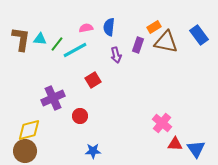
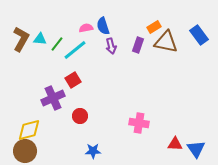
blue semicircle: moved 6 px left, 1 px up; rotated 24 degrees counterclockwise
brown L-shape: rotated 20 degrees clockwise
cyan line: rotated 10 degrees counterclockwise
purple arrow: moved 5 px left, 9 px up
red square: moved 20 px left
pink cross: moved 23 px left; rotated 30 degrees counterclockwise
